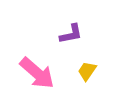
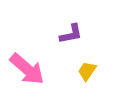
pink arrow: moved 10 px left, 4 px up
